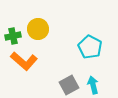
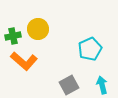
cyan pentagon: moved 2 px down; rotated 20 degrees clockwise
cyan arrow: moved 9 px right
